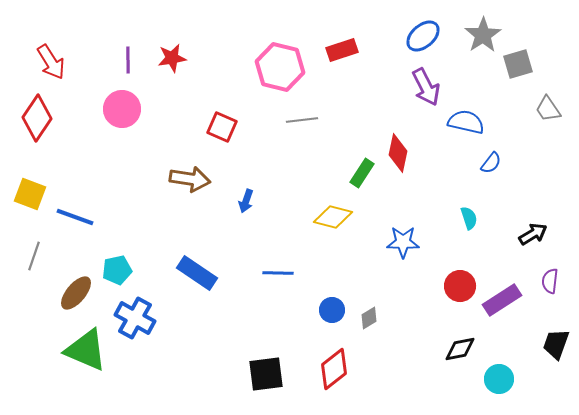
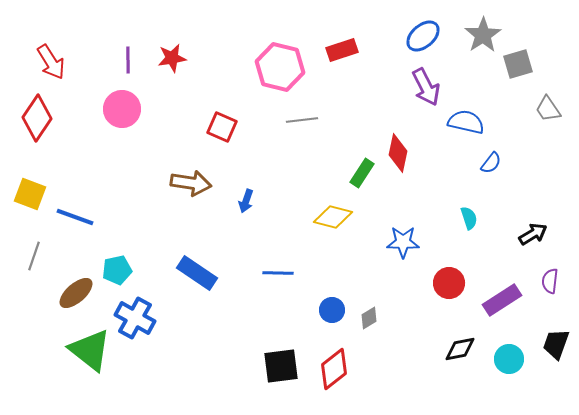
brown arrow at (190, 179): moved 1 px right, 4 px down
red circle at (460, 286): moved 11 px left, 3 px up
brown ellipse at (76, 293): rotated 9 degrees clockwise
green triangle at (86, 350): moved 4 px right; rotated 15 degrees clockwise
black square at (266, 374): moved 15 px right, 8 px up
cyan circle at (499, 379): moved 10 px right, 20 px up
